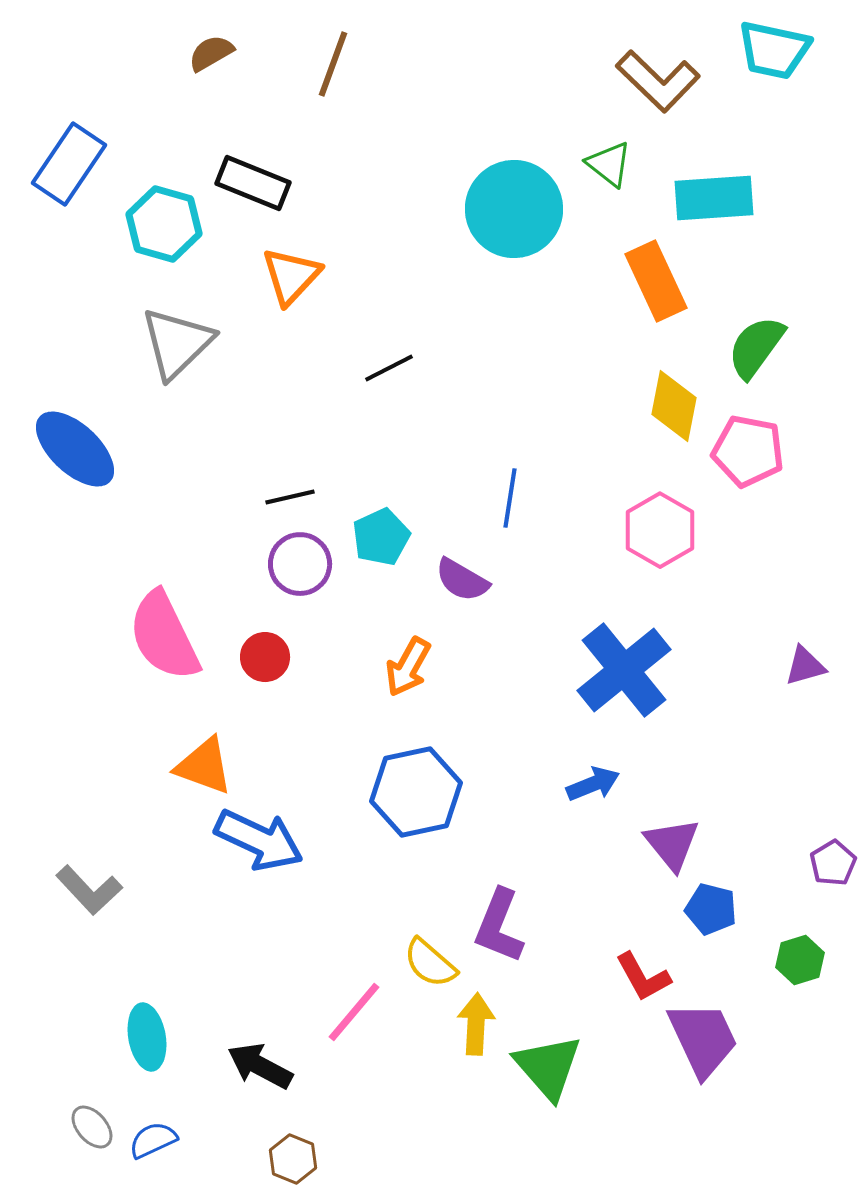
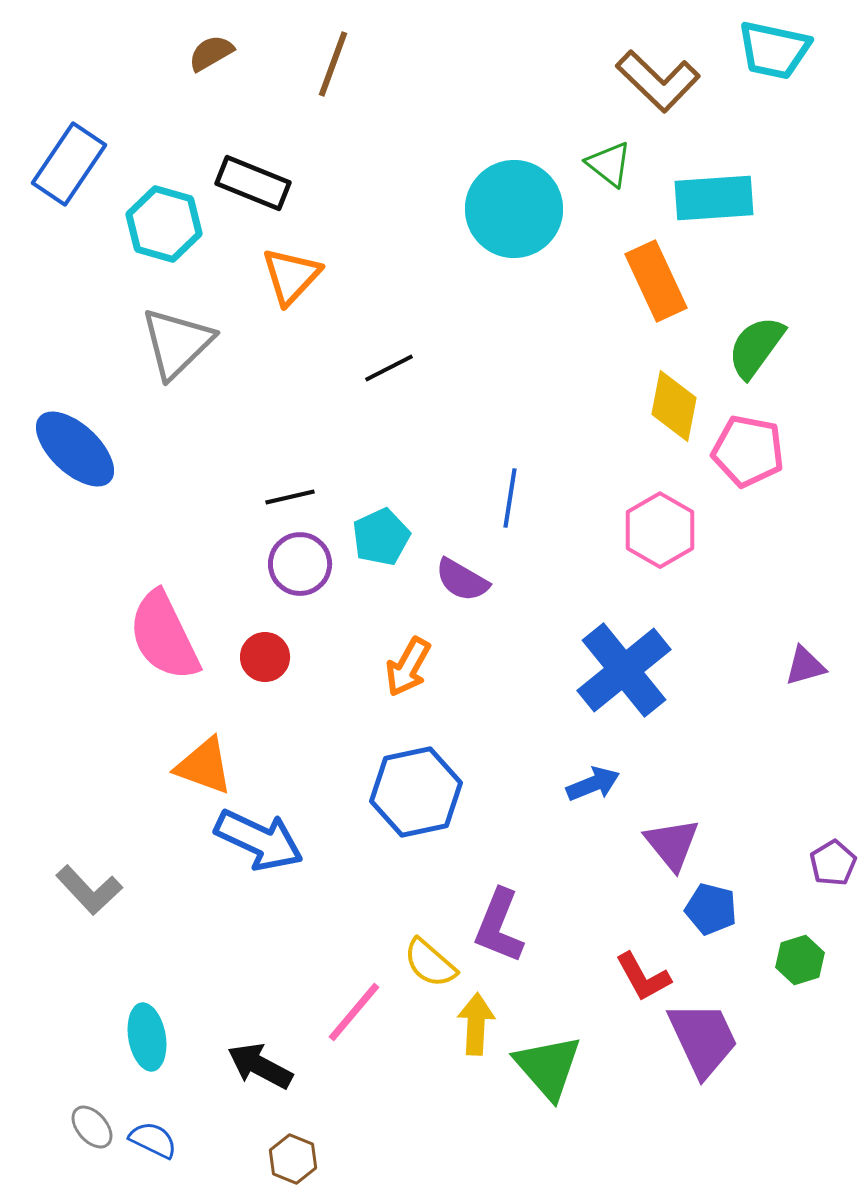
blue semicircle at (153, 1140): rotated 51 degrees clockwise
